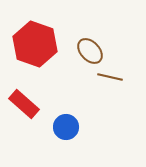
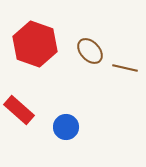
brown line: moved 15 px right, 9 px up
red rectangle: moved 5 px left, 6 px down
